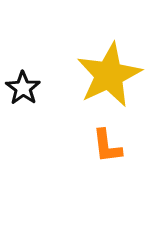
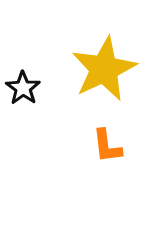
yellow star: moved 5 px left, 6 px up
